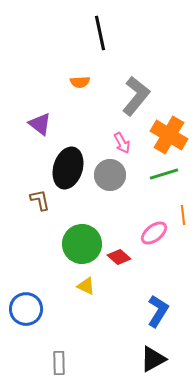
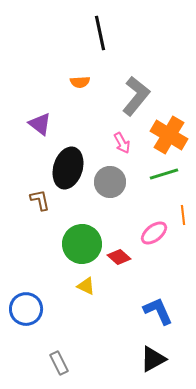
gray circle: moved 7 px down
blue L-shape: rotated 56 degrees counterclockwise
gray rectangle: rotated 25 degrees counterclockwise
